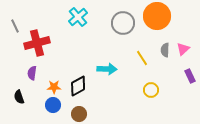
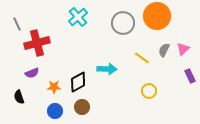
gray line: moved 2 px right, 2 px up
gray semicircle: moved 1 px left; rotated 24 degrees clockwise
yellow line: rotated 21 degrees counterclockwise
purple semicircle: rotated 120 degrees counterclockwise
black diamond: moved 4 px up
yellow circle: moved 2 px left, 1 px down
blue circle: moved 2 px right, 6 px down
brown circle: moved 3 px right, 7 px up
